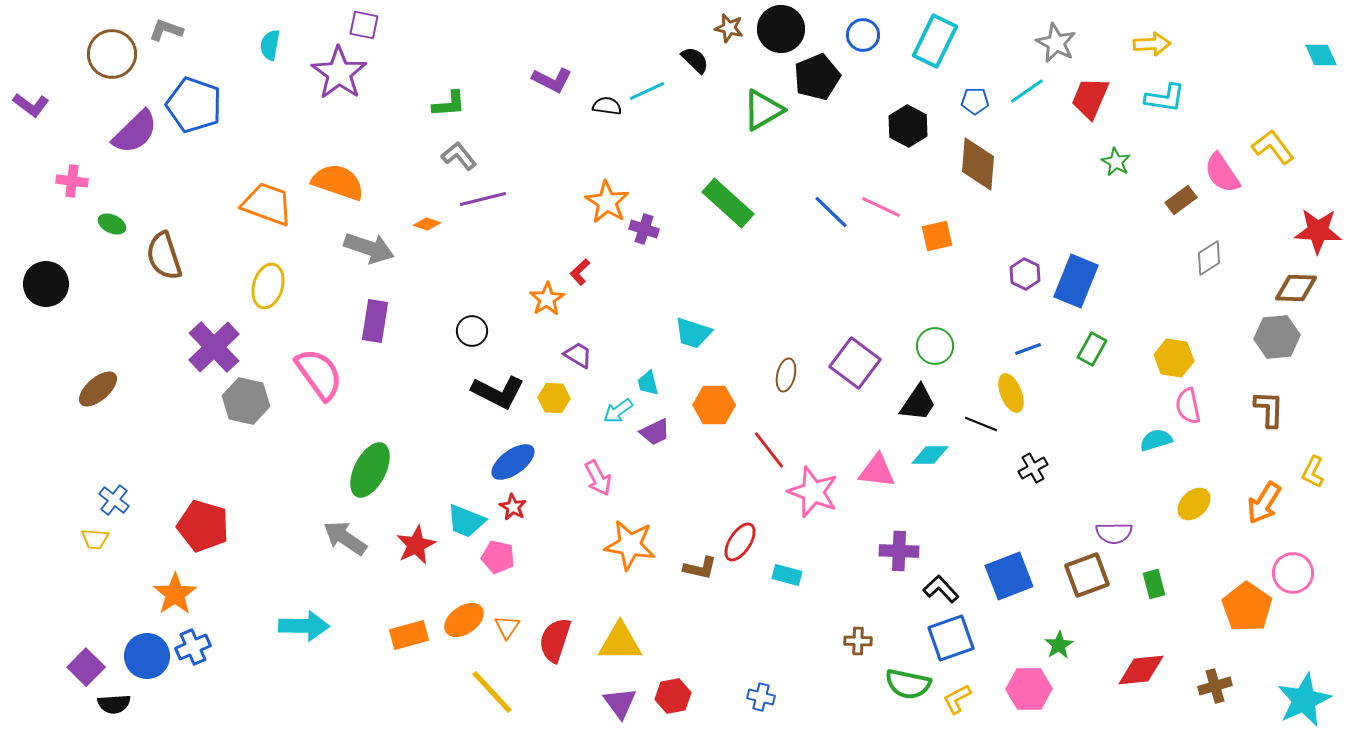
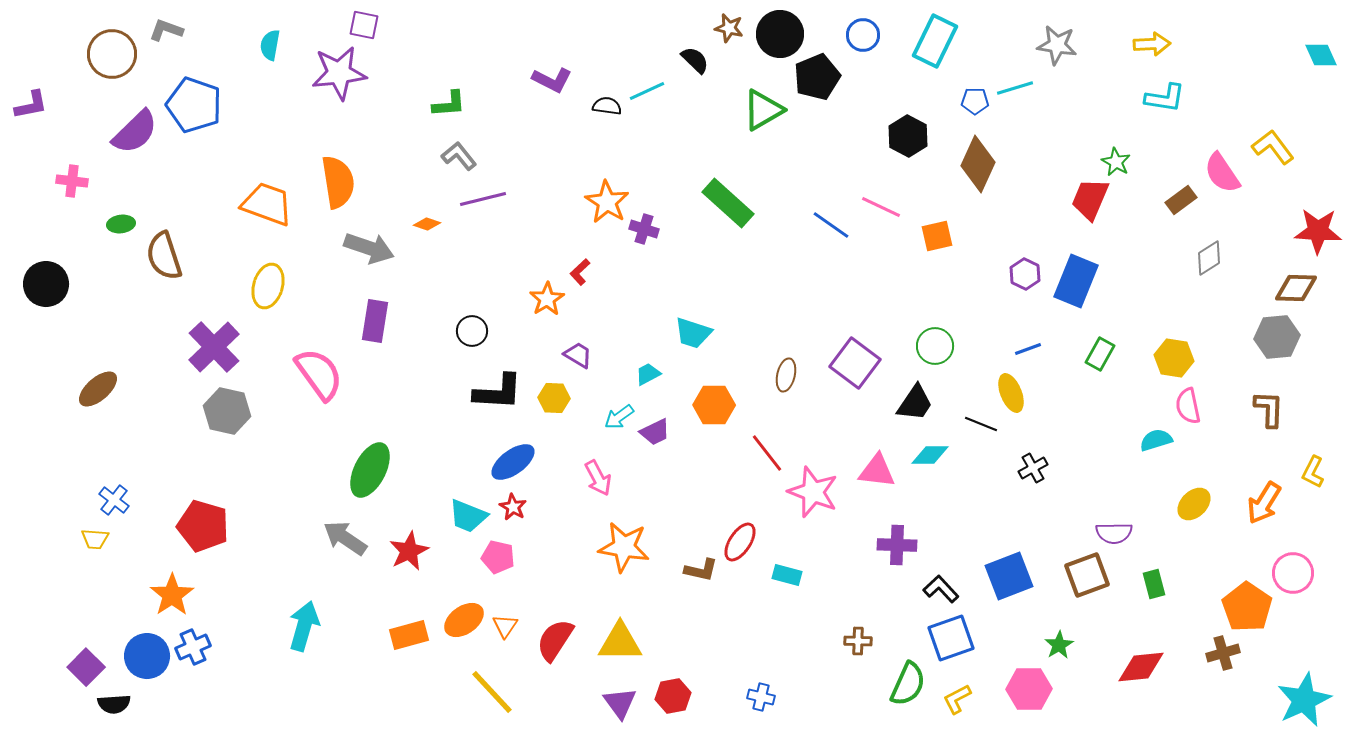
black circle at (781, 29): moved 1 px left, 5 px down
gray star at (1056, 43): moved 1 px right, 2 px down; rotated 18 degrees counterclockwise
purple star at (339, 73): rotated 30 degrees clockwise
cyan line at (1027, 91): moved 12 px left, 3 px up; rotated 18 degrees clockwise
red trapezoid at (1090, 98): moved 101 px down
purple L-shape at (31, 105): rotated 48 degrees counterclockwise
black hexagon at (908, 126): moved 10 px down
brown diamond at (978, 164): rotated 20 degrees clockwise
orange semicircle at (338, 182): rotated 62 degrees clockwise
blue line at (831, 212): moved 13 px down; rotated 9 degrees counterclockwise
green ellipse at (112, 224): moved 9 px right; rotated 32 degrees counterclockwise
green rectangle at (1092, 349): moved 8 px right, 5 px down
cyan trapezoid at (648, 383): moved 9 px up; rotated 76 degrees clockwise
black L-shape at (498, 392): rotated 24 degrees counterclockwise
gray hexagon at (246, 401): moved 19 px left, 10 px down
black trapezoid at (918, 403): moved 3 px left
cyan arrow at (618, 411): moved 1 px right, 6 px down
red line at (769, 450): moved 2 px left, 3 px down
cyan trapezoid at (466, 521): moved 2 px right, 5 px up
red star at (416, 545): moved 7 px left, 6 px down
orange star at (630, 545): moved 6 px left, 2 px down
purple cross at (899, 551): moved 2 px left, 6 px up
brown L-shape at (700, 568): moved 1 px right, 2 px down
orange star at (175, 594): moved 3 px left, 1 px down
cyan arrow at (304, 626): rotated 75 degrees counterclockwise
orange triangle at (507, 627): moved 2 px left, 1 px up
red semicircle at (555, 640): rotated 15 degrees clockwise
red diamond at (1141, 670): moved 3 px up
green semicircle at (908, 684): rotated 78 degrees counterclockwise
brown cross at (1215, 686): moved 8 px right, 33 px up
